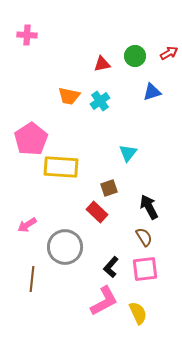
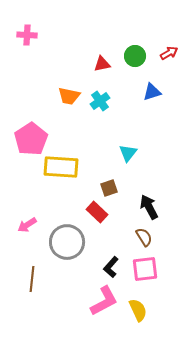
gray circle: moved 2 px right, 5 px up
yellow semicircle: moved 3 px up
